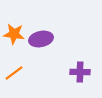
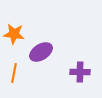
purple ellipse: moved 13 px down; rotated 20 degrees counterclockwise
orange line: rotated 42 degrees counterclockwise
